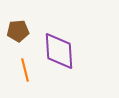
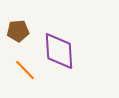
orange line: rotated 30 degrees counterclockwise
